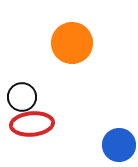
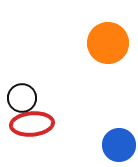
orange circle: moved 36 px right
black circle: moved 1 px down
